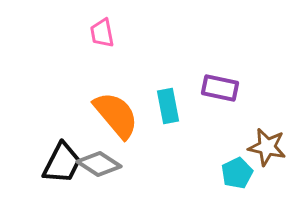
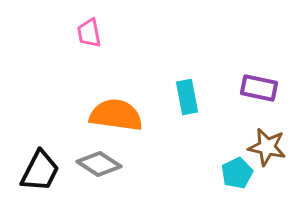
pink trapezoid: moved 13 px left
purple rectangle: moved 39 px right
cyan rectangle: moved 19 px right, 9 px up
orange semicircle: rotated 42 degrees counterclockwise
black trapezoid: moved 22 px left, 8 px down
